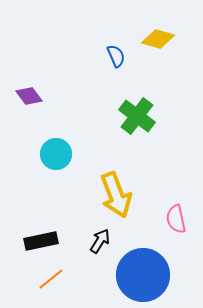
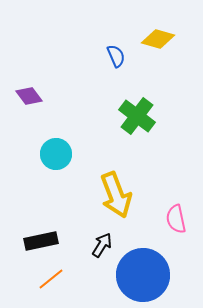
black arrow: moved 2 px right, 4 px down
